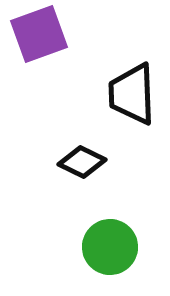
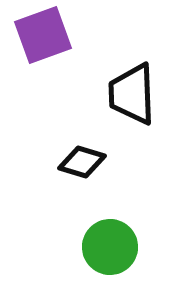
purple square: moved 4 px right, 1 px down
black diamond: rotated 9 degrees counterclockwise
